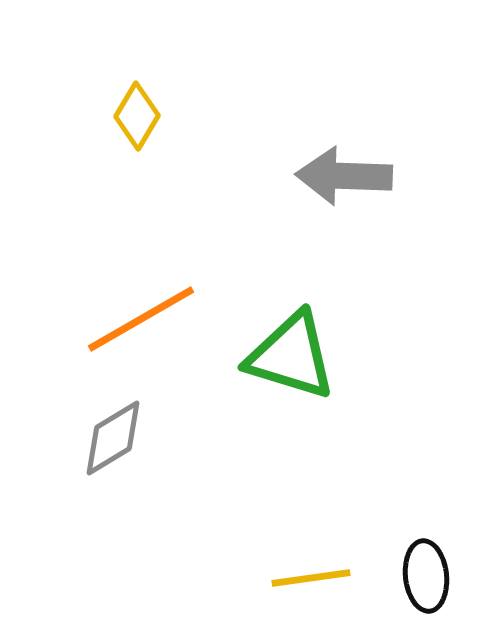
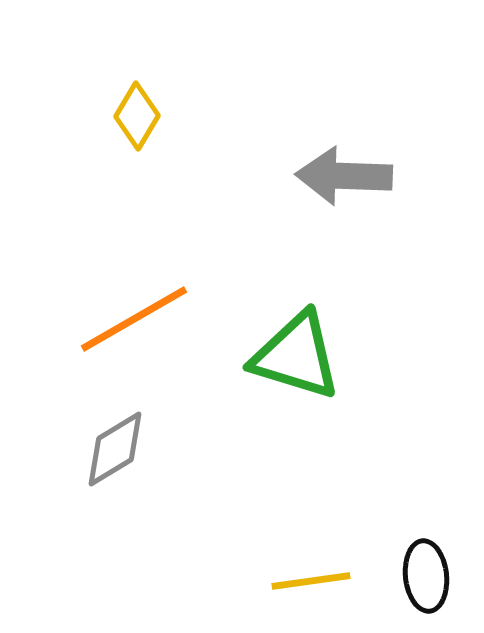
orange line: moved 7 px left
green triangle: moved 5 px right
gray diamond: moved 2 px right, 11 px down
yellow line: moved 3 px down
